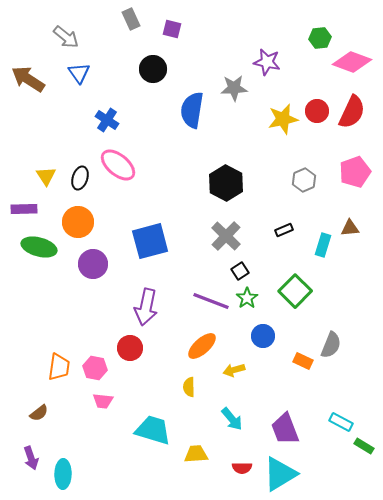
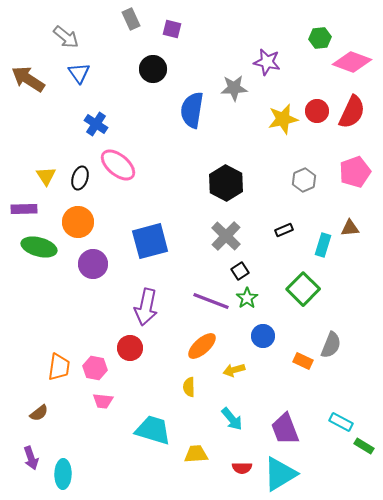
blue cross at (107, 120): moved 11 px left, 4 px down
green square at (295, 291): moved 8 px right, 2 px up
